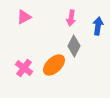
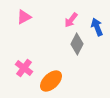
pink arrow: moved 2 px down; rotated 28 degrees clockwise
blue arrow: moved 1 px left, 1 px down; rotated 30 degrees counterclockwise
gray diamond: moved 3 px right, 2 px up
orange ellipse: moved 3 px left, 16 px down
